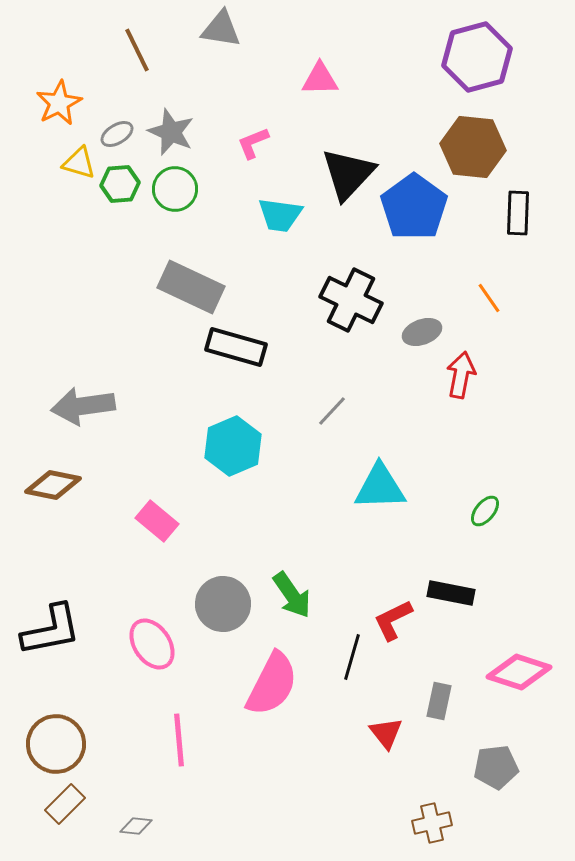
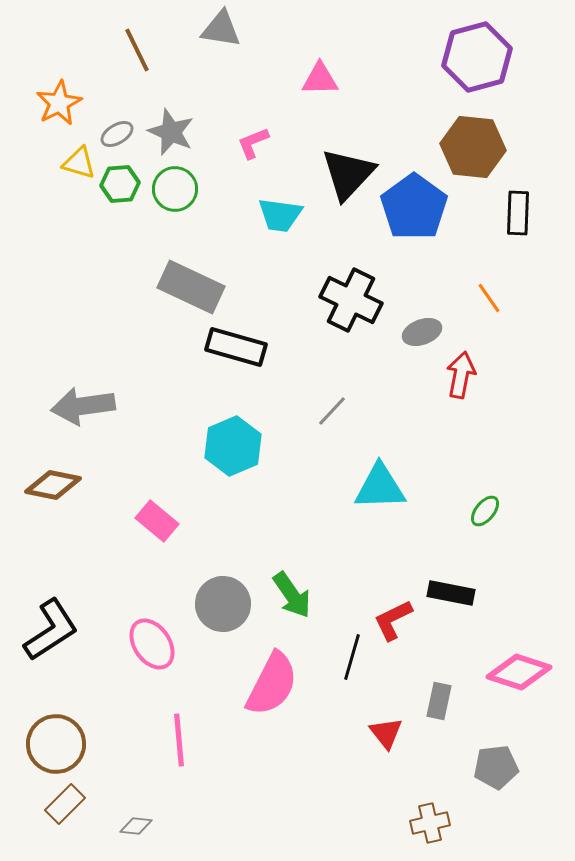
black L-shape at (51, 630): rotated 22 degrees counterclockwise
brown cross at (432, 823): moved 2 px left
